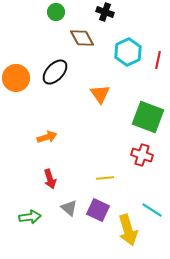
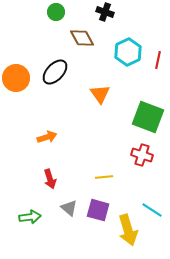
yellow line: moved 1 px left, 1 px up
purple square: rotated 10 degrees counterclockwise
